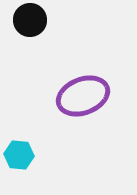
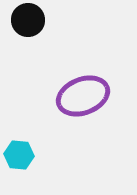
black circle: moved 2 px left
